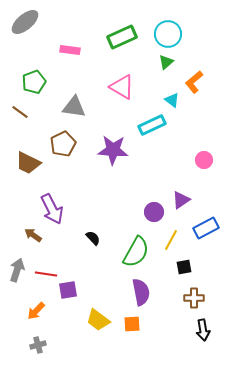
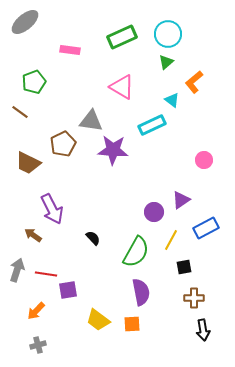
gray triangle: moved 17 px right, 14 px down
